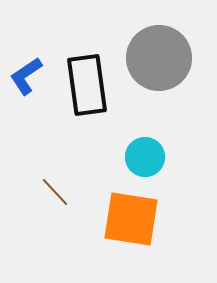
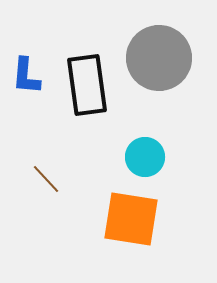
blue L-shape: rotated 51 degrees counterclockwise
brown line: moved 9 px left, 13 px up
